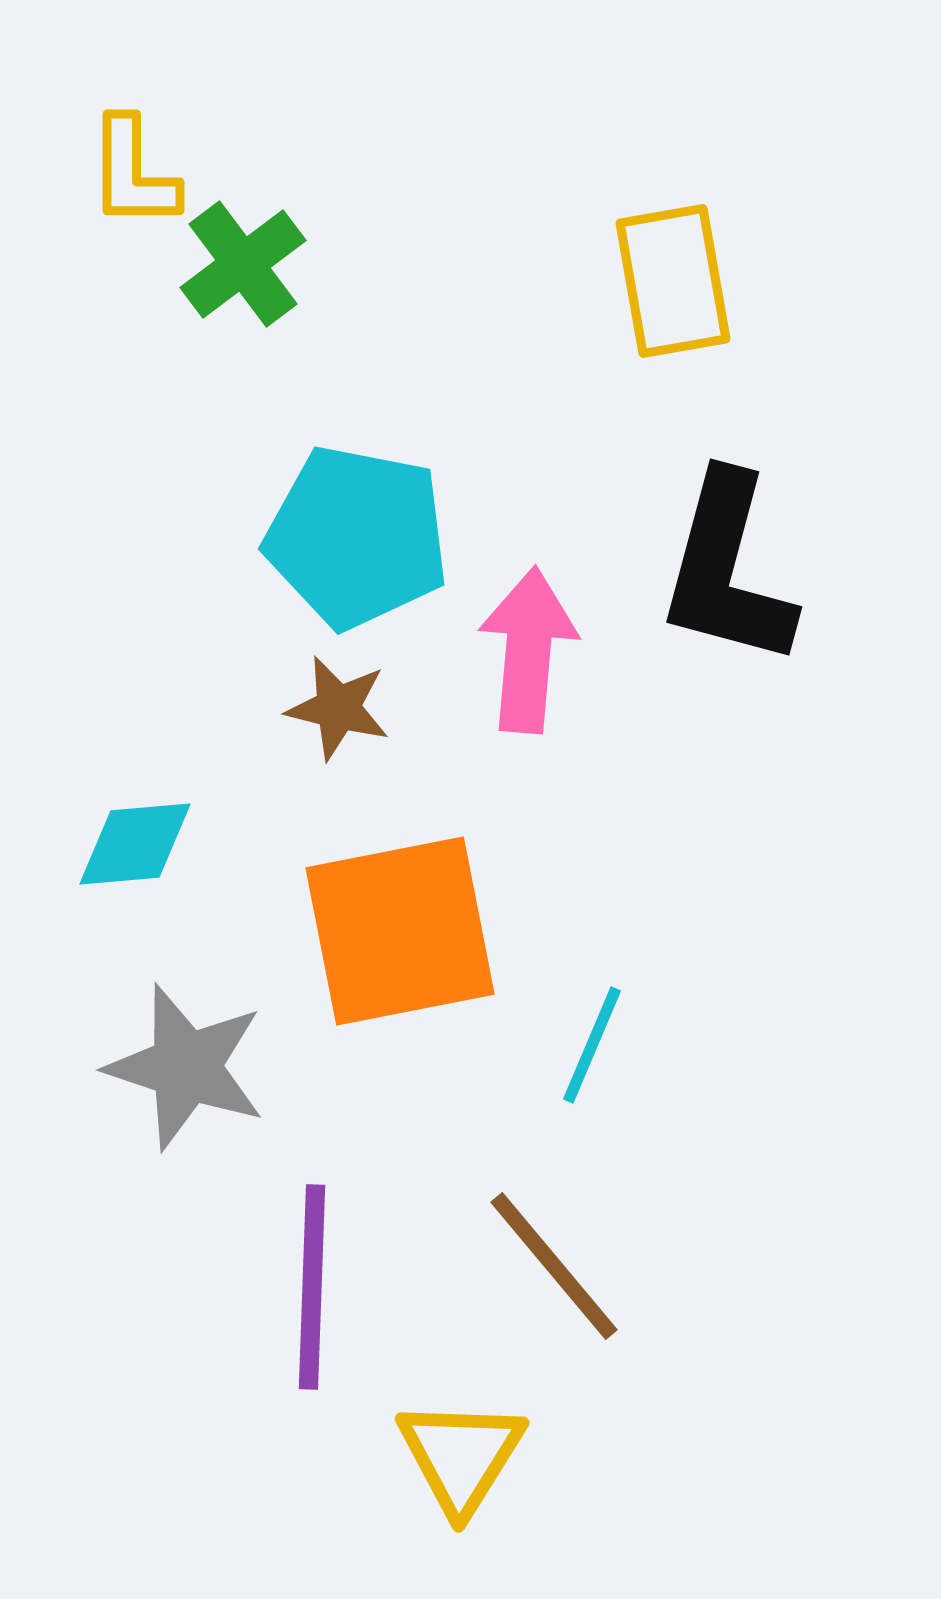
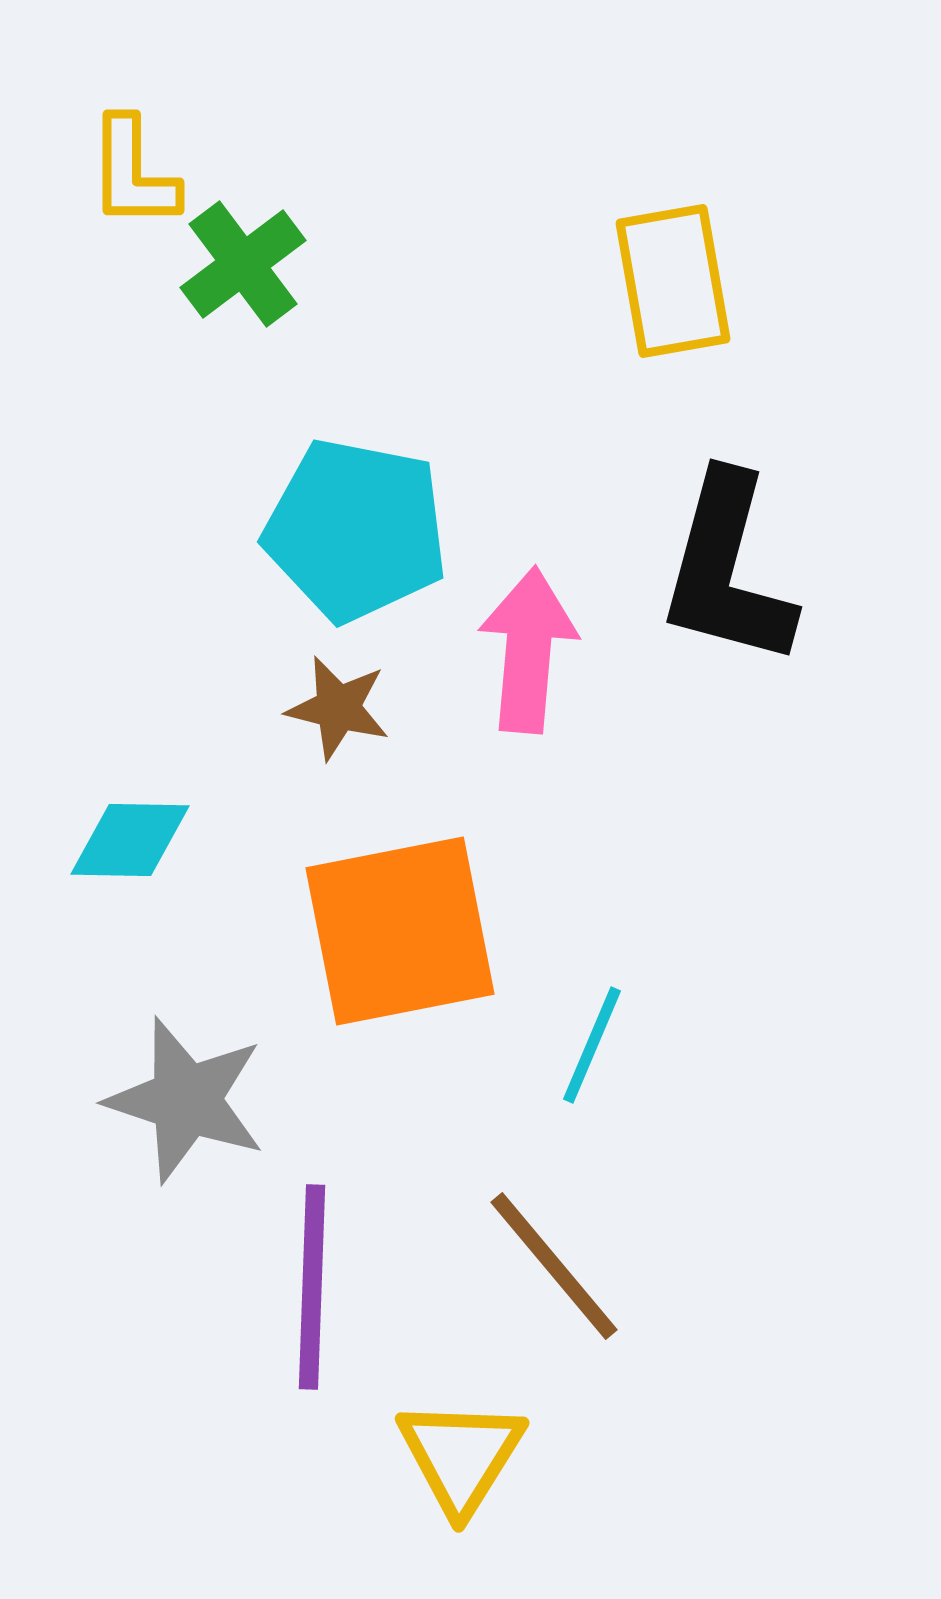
cyan pentagon: moved 1 px left, 7 px up
cyan diamond: moved 5 px left, 4 px up; rotated 6 degrees clockwise
gray star: moved 33 px down
